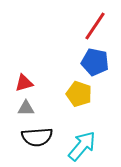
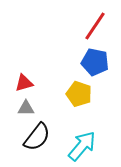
black semicircle: rotated 48 degrees counterclockwise
